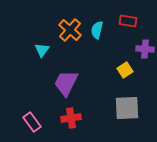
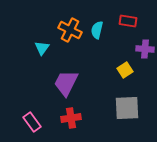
orange cross: rotated 15 degrees counterclockwise
cyan triangle: moved 2 px up
